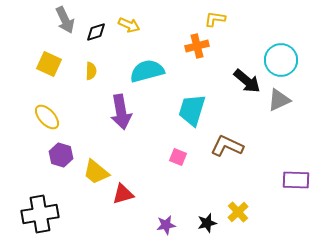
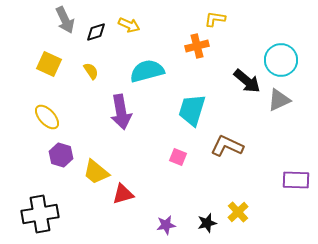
yellow semicircle: rotated 36 degrees counterclockwise
